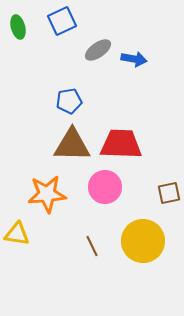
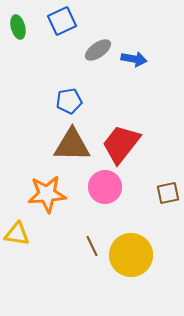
red trapezoid: rotated 54 degrees counterclockwise
brown square: moved 1 px left
yellow circle: moved 12 px left, 14 px down
